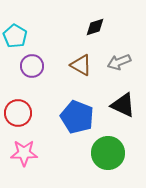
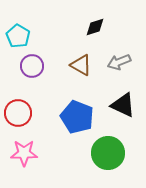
cyan pentagon: moved 3 px right
